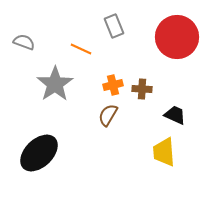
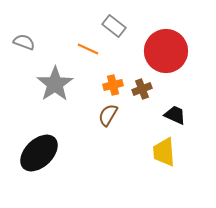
gray rectangle: rotated 30 degrees counterclockwise
red circle: moved 11 px left, 14 px down
orange line: moved 7 px right
brown cross: rotated 24 degrees counterclockwise
